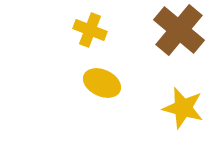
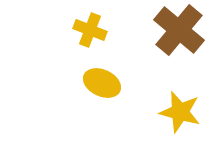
yellow star: moved 3 px left, 4 px down
